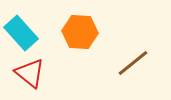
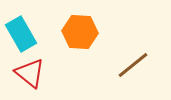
cyan rectangle: moved 1 px down; rotated 12 degrees clockwise
brown line: moved 2 px down
